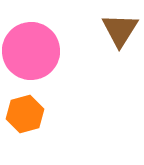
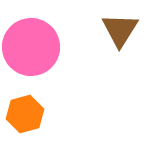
pink circle: moved 4 px up
